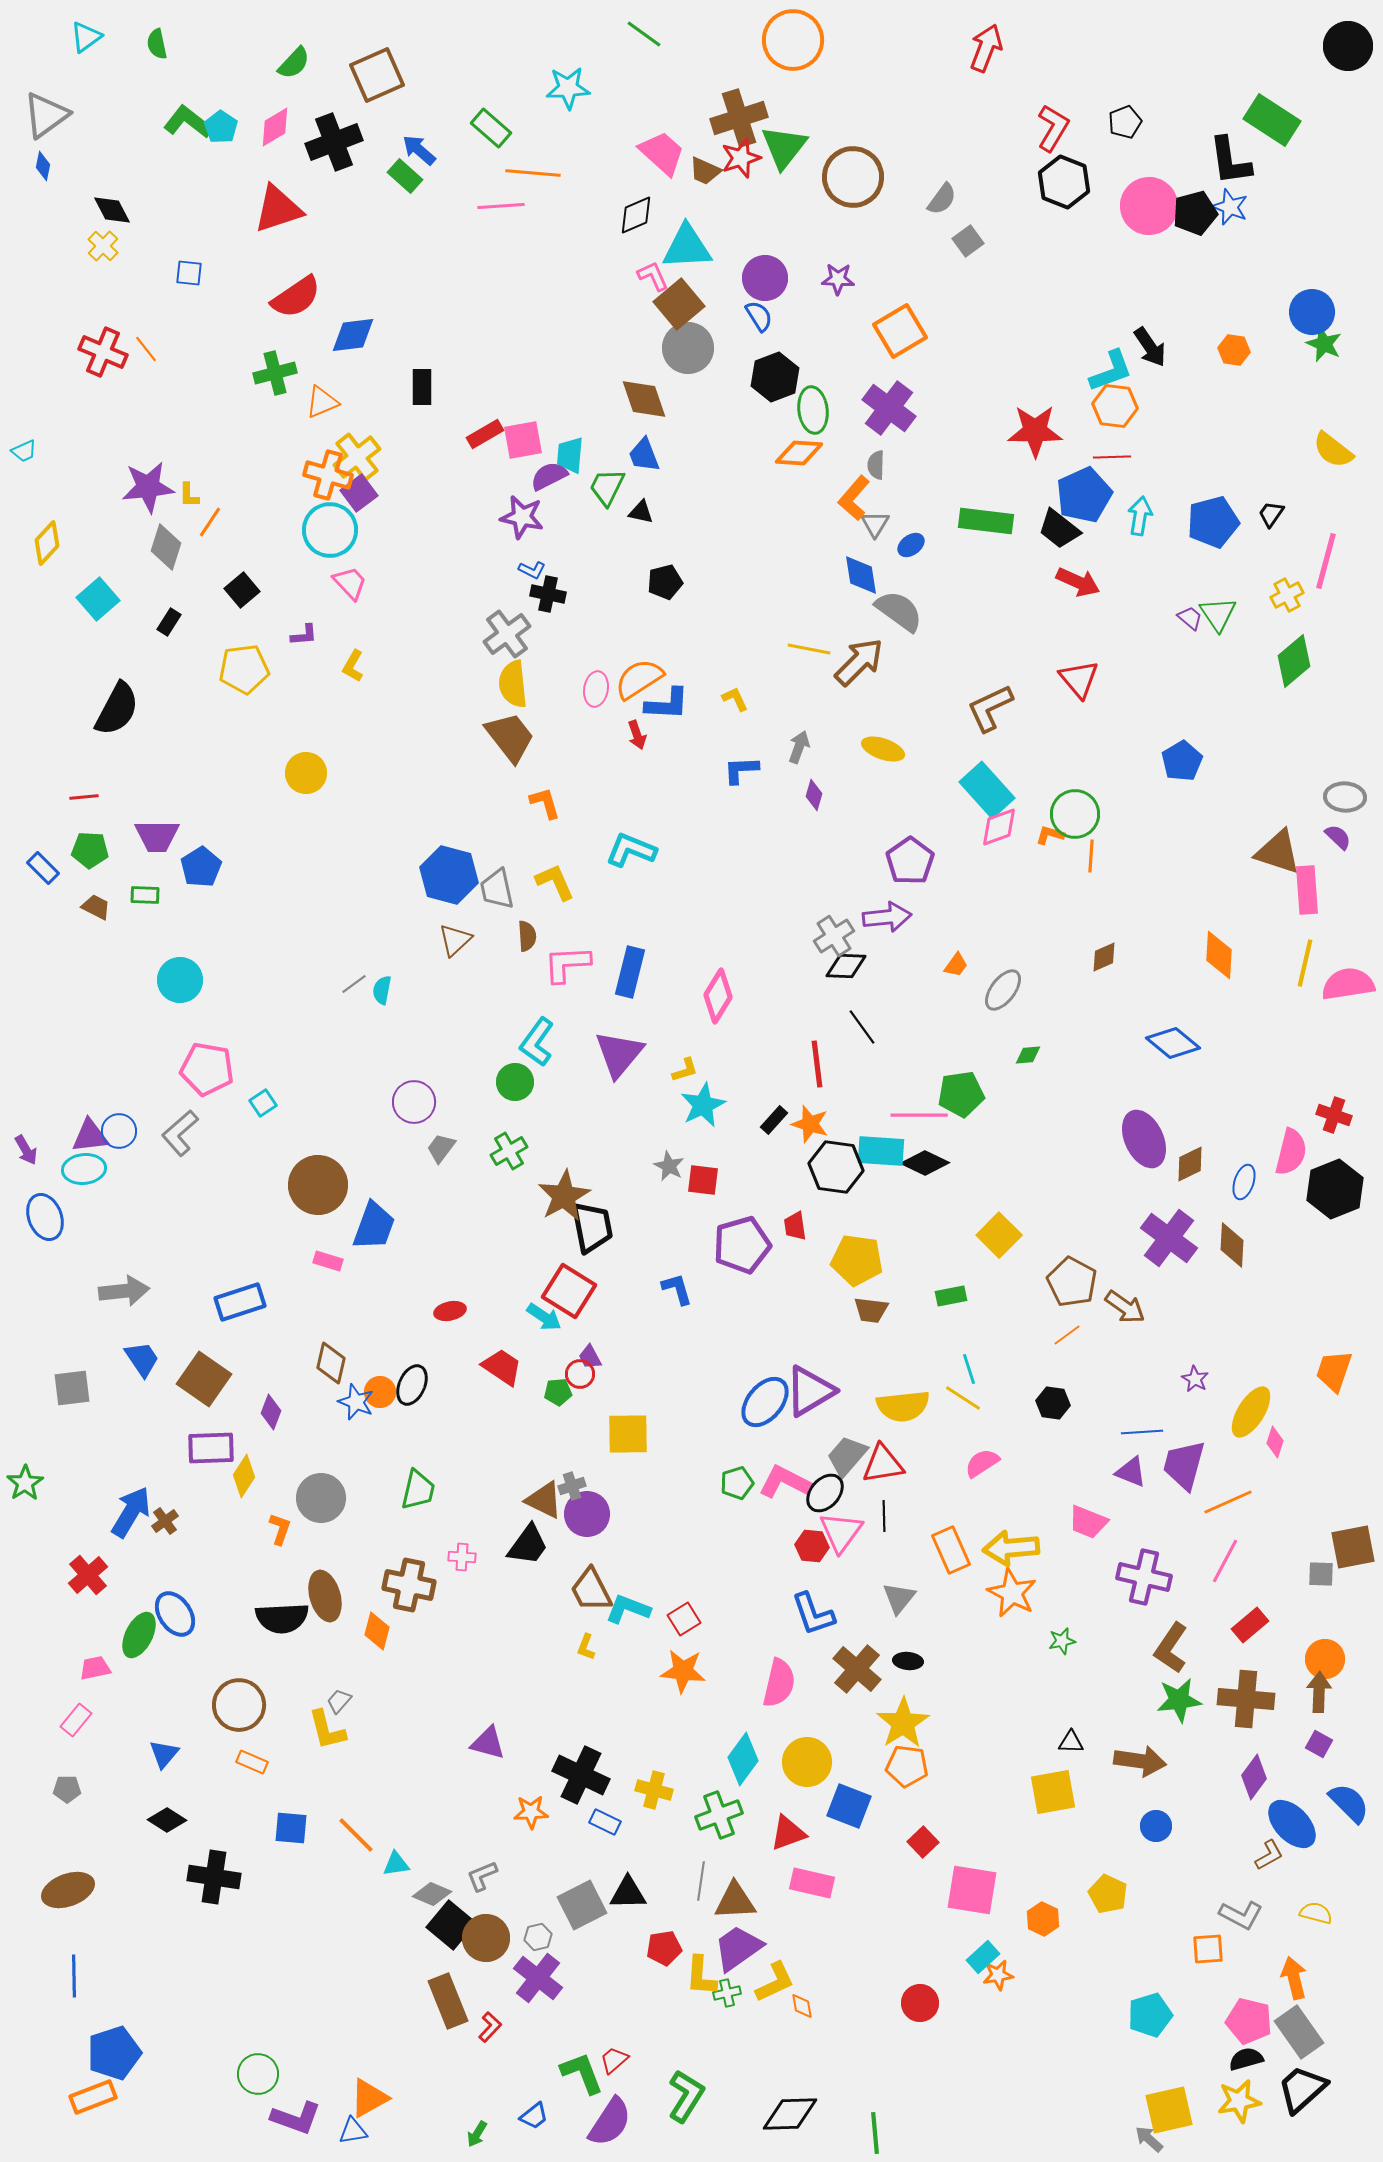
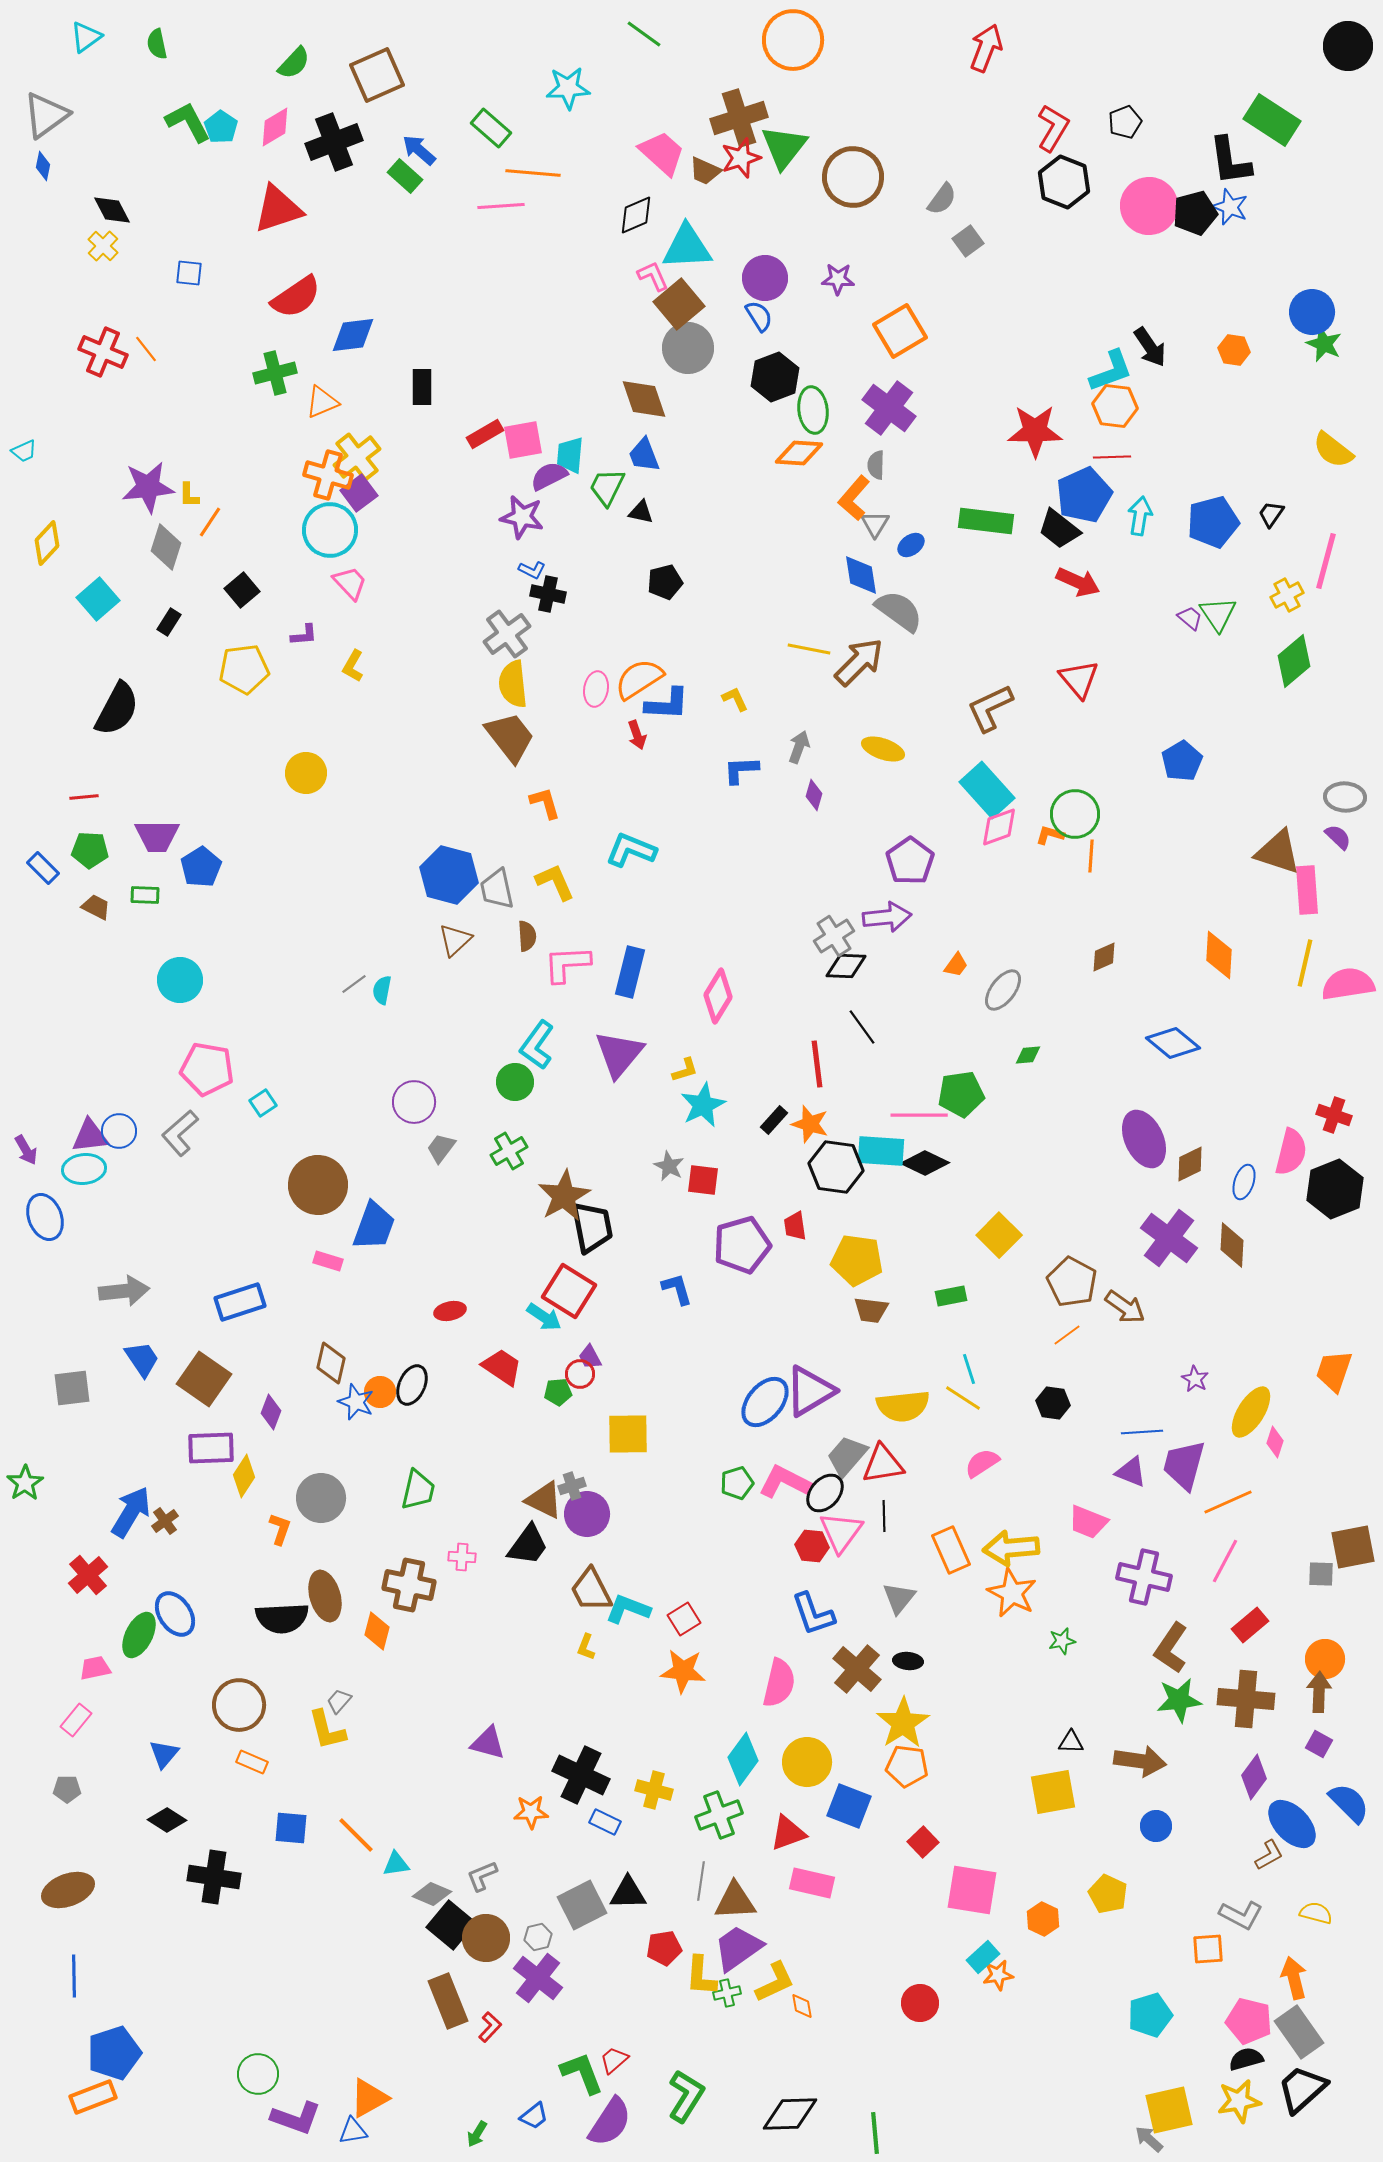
green L-shape at (188, 122): rotated 24 degrees clockwise
cyan L-shape at (537, 1042): moved 3 px down
